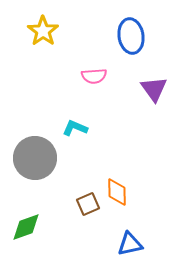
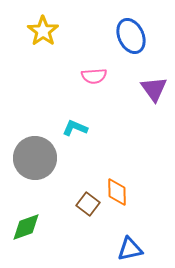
blue ellipse: rotated 16 degrees counterclockwise
brown square: rotated 30 degrees counterclockwise
blue triangle: moved 5 px down
